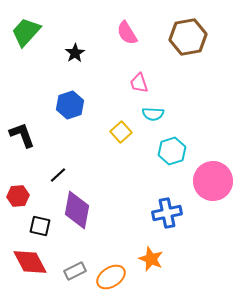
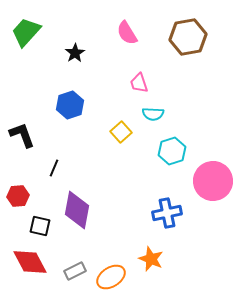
black line: moved 4 px left, 7 px up; rotated 24 degrees counterclockwise
